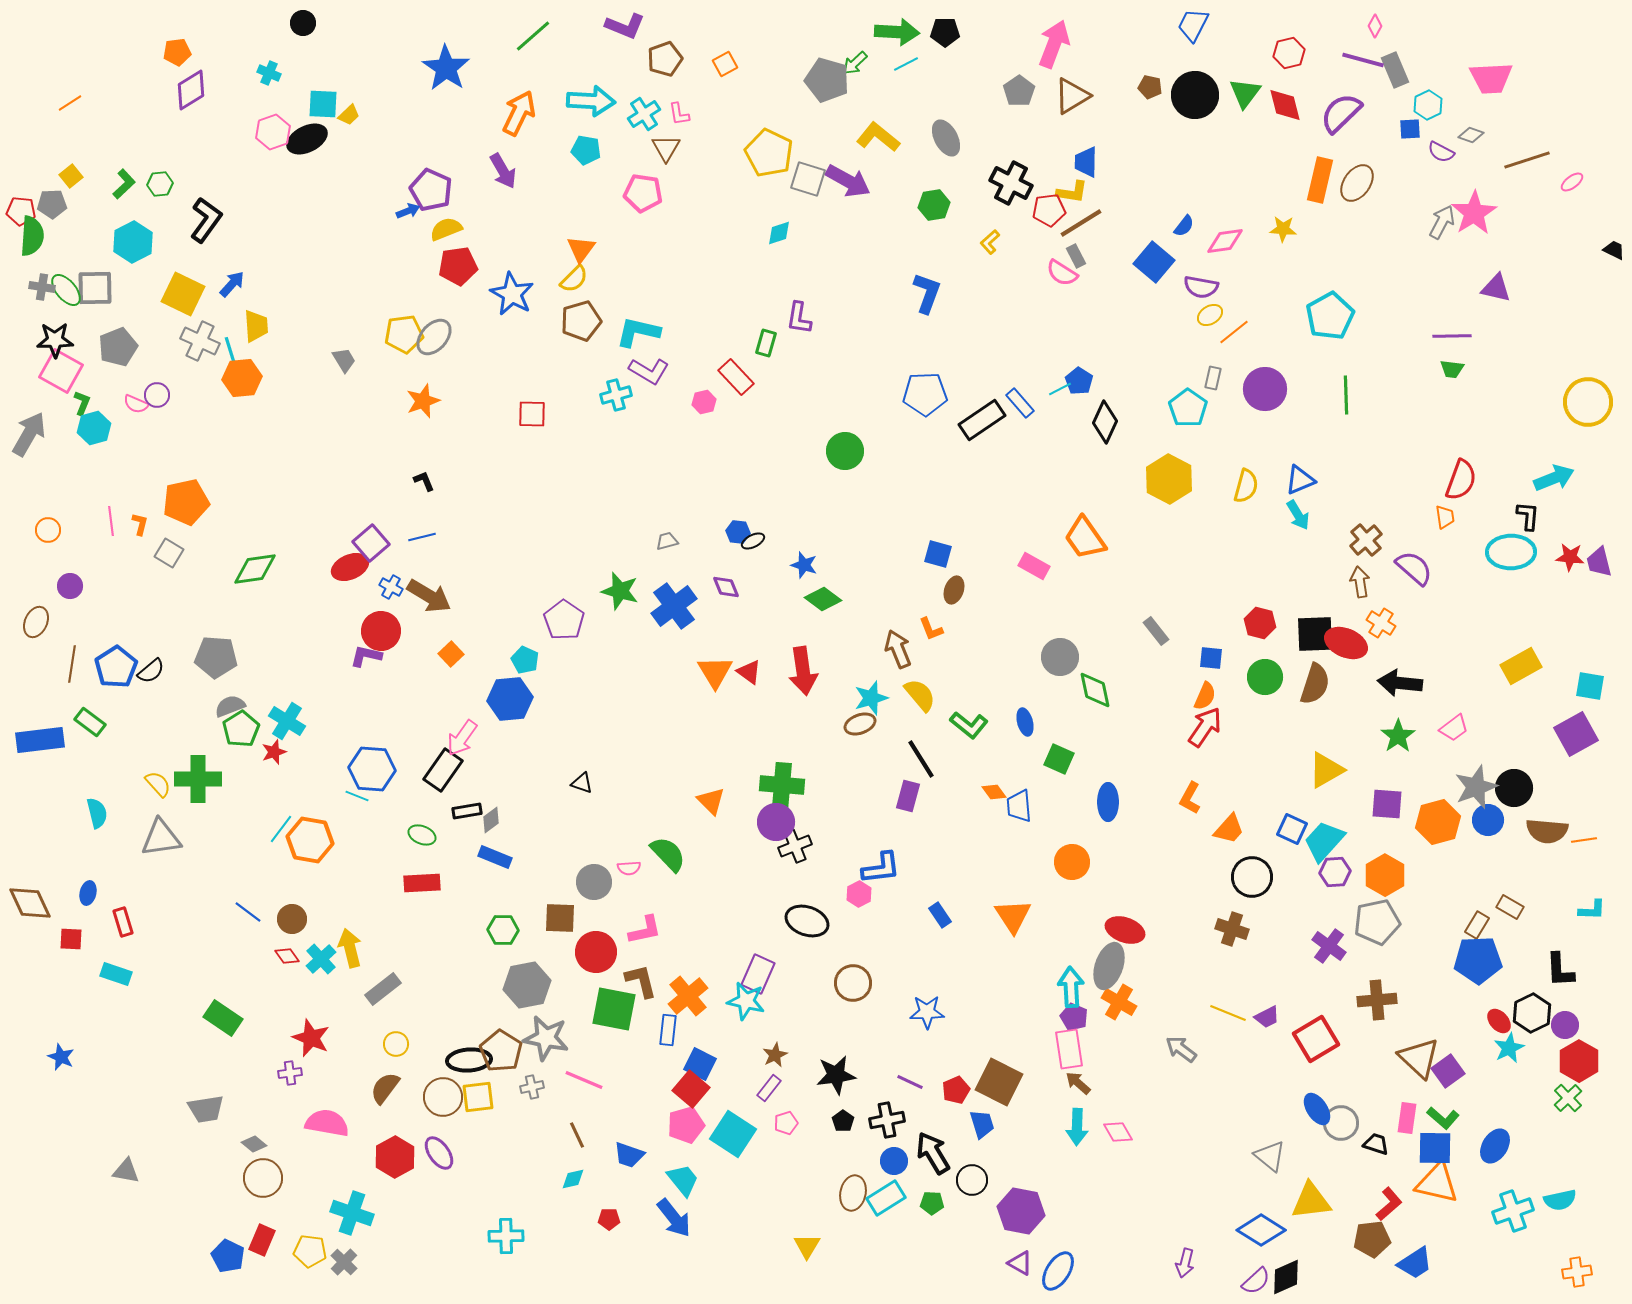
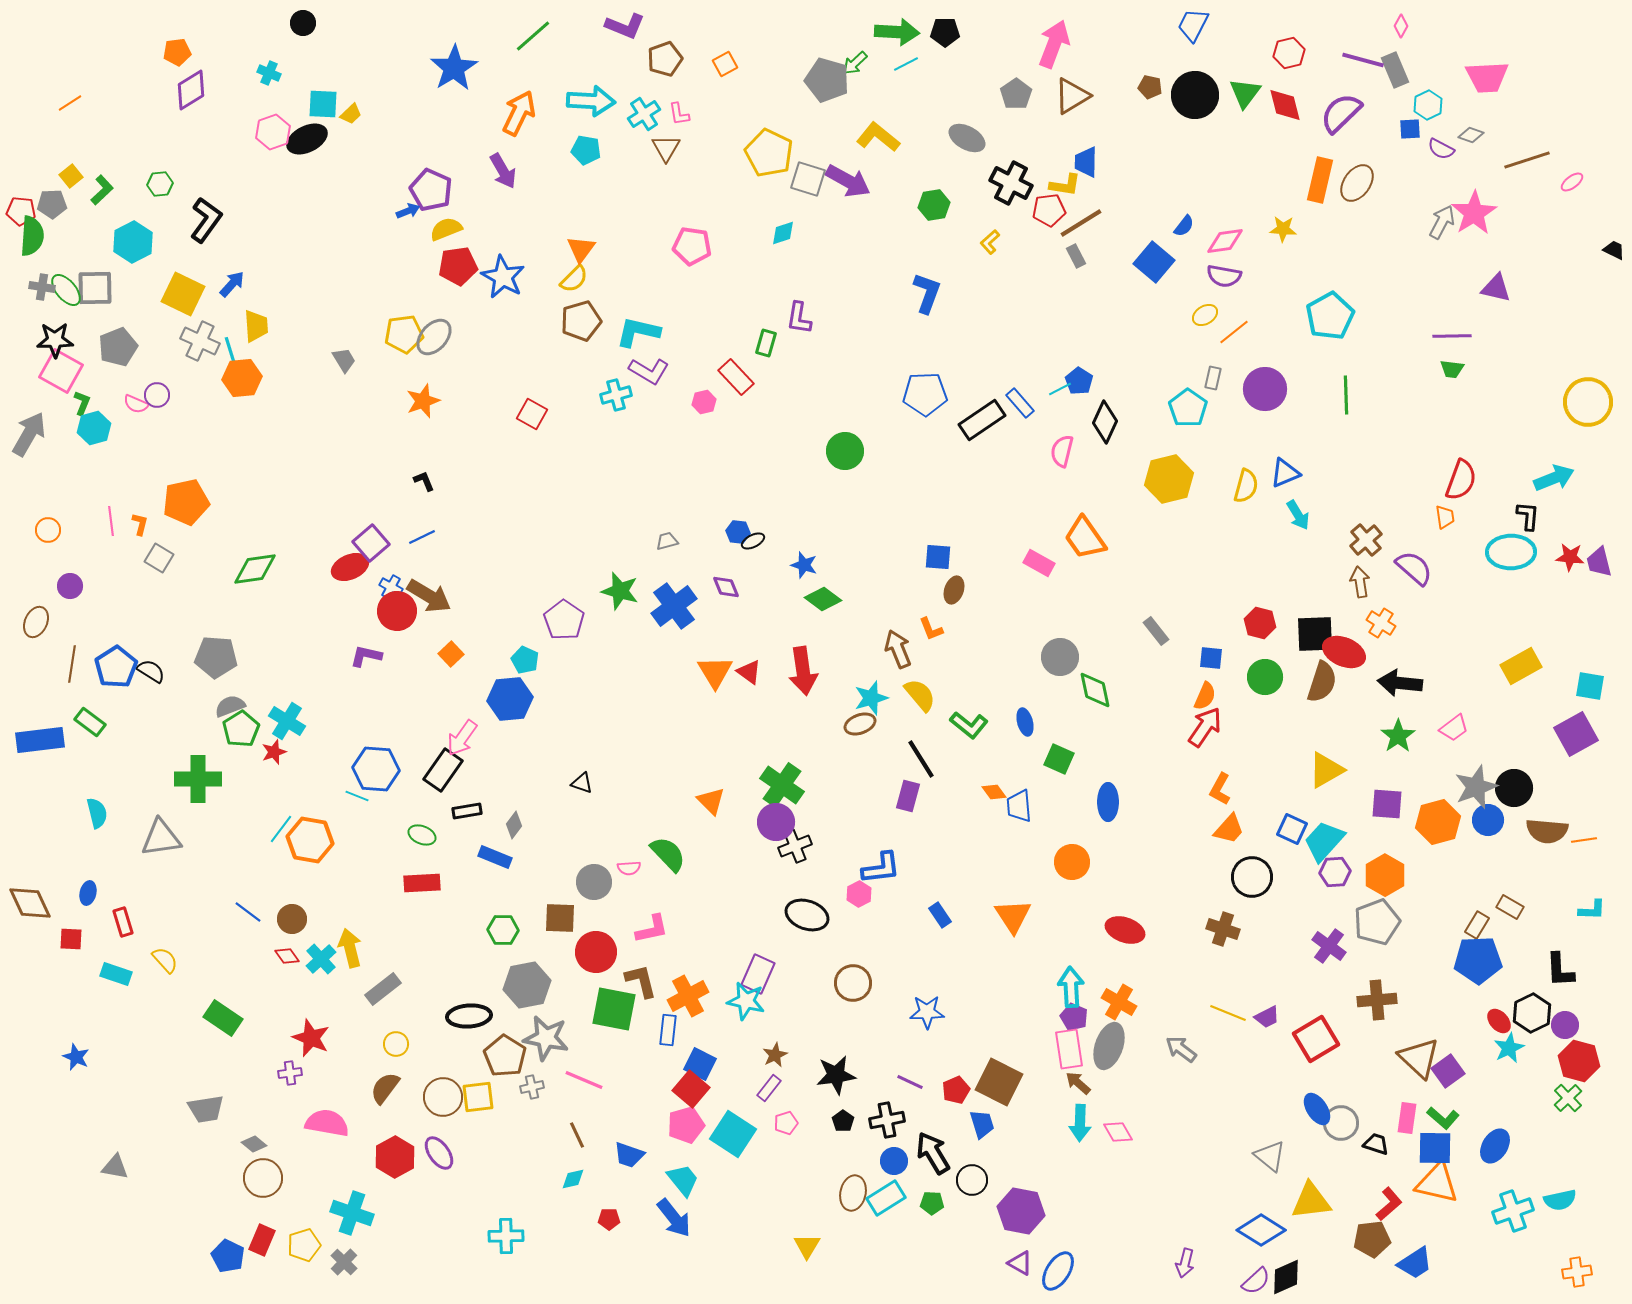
pink diamond at (1375, 26): moved 26 px right
blue star at (446, 68): moved 8 px right; rotated 6 degrees clockwise
pink trapezoid at (1491, 78): moved 4 px left, 1 px up
gray pentagon at (1019, 91): moved 3 px left, 3 px down
yellow trapezoid at (349, 115): moved 2 px right, 1 px up
gray ellipse at (946, 138): moved 21 px right; rotated 33 degrees counterclockwise
purple semicircle at (1441, 152): moved 3 px up
green L-shape at (124, 184): moved 22 px left, 6 px down
yellow L-shape at (1072, 192): moved 7 px left, 7 px up
pink pentagon at (643, 193): moved 49 px right, 53 px down
cyan diamond at (779, 233): moved 4 px right
pink semicircle at (1062, 273): moved 178 px down; rotated 72 degrees clockwise
purple semicircle at (1201, 287): moved 23 px right, 11 px up
blue star at (512, 294): moved 9 px left, 17 px up
yellow ellipse at (1210, 315): moved 5 px left
red square at (532, 414): rotated 28 degrees clockwise
yellow hexagon at (1169, 479): rotated 18 degrees clockwise
blue triangle at (1300, 480): moved 15 px left, 7 px up
blue line at (422, 537): rotated 12 degrees counterclockwise
gray square at (169, 553): moved 10 px left, 5 px down
blue square at (938, 554): moved 3 px down; rotated 12 degrees counterclockwise
pink rectangle at (1034, 566): moved 5 px right, 3 px up
red circle at (381, 631): moved 16 px right, 20 px up
red ellipse at (1346, 643): moved 2 px left, 9 px down
black semicircle at (151, 671): rotated 108 degrees counterclockwise
brown semicircle at (1315, 684): moved 7 px right, 2 px up
blue hexagon at (372, 769): moved 4 px right
yellow semicircle at (158, 784): moved 7 px right, 176 px down
green cross at (782, 785): rotated 30 degrees clockwise
orange L-shape at (1190, 798): moved 30 px right, 9 px up
gray diamond at (491, 820): moved 23 px right, 5 px down; rotated 16 degrees counterclockwise
black ellipse at (807, 921): moved 6 px up
gray pentagon at (1377, 922): rotated 9 degrees counterclockwise
brown cross at (1232, 929): moved 9 px left
pink L-shape at (645, 930): moved 7 px right, 1 px up
gray ellipse at (1109, 966): moved 80 px down
orange cross at (688, 996): rotated 12 degrees clockwise
brown pentagon at (501, 1051): moved 4 px right, 5 px down
blue star at (61, 1057): moved 15 px right
black ellipse at (469, 1060): moved 44 px up
red hexagon at (1579, 1061): rotated 15 degrees counterclockwise
cyan arrow at (1077, 1127): moved 3 px right, 4 px up
gray triangle at (126, 1171): moved 11 px left, 4 px up
yellow pentagon at (310, 1251): moved 6 px left, 6 px up; rotated 24 degrees counterclockwise
